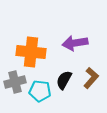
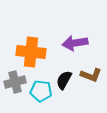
brown L-shape: moved 3 px up; rotated 70 degrees clockwise
cyan pentagon: moved 1 px right
